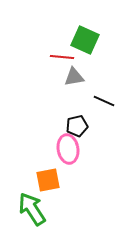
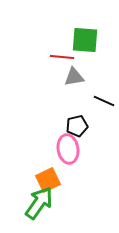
green square: rotated 20 degrees counterclockwise
orange square: rotated 15 degrees counterclockwise
green arrow: moved 7 px right, 6 px up; rotated 68 degrees clockwise
